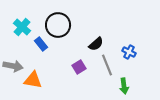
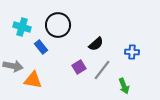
cyan cross: rotated 24 degrees counterclockwise
blue rectangle: moved 3 px down
blue cross: moved 3 px right; rotated 24 degrees counterclockwise
gray line: moved 5 px left, 5 px down; rotated 60 degrees clockwise
green arrow: rotated 14 degrees counterclockwise
